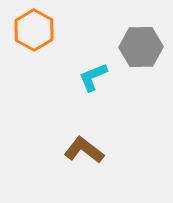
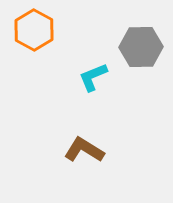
brown L-shape: rotated 6 degrees counterclockwise
